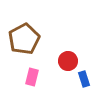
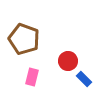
brown pentagon: rotated 24 degrees counterclockwise
blue rectangle: rotated 28 degrees counterclockwise
